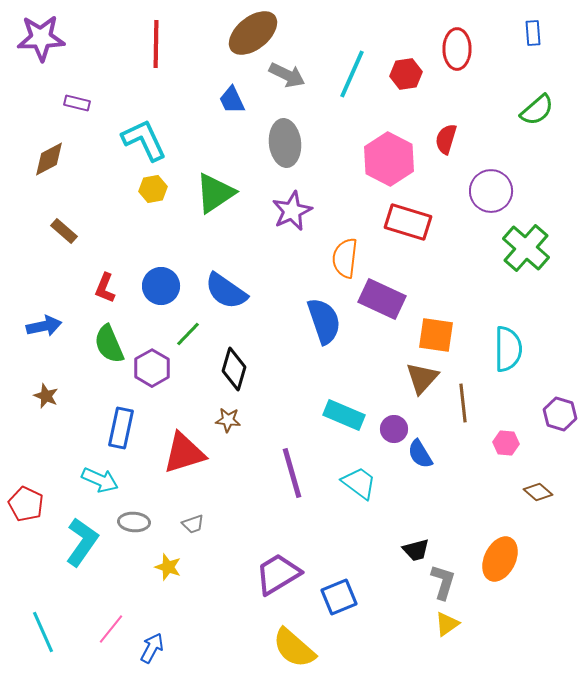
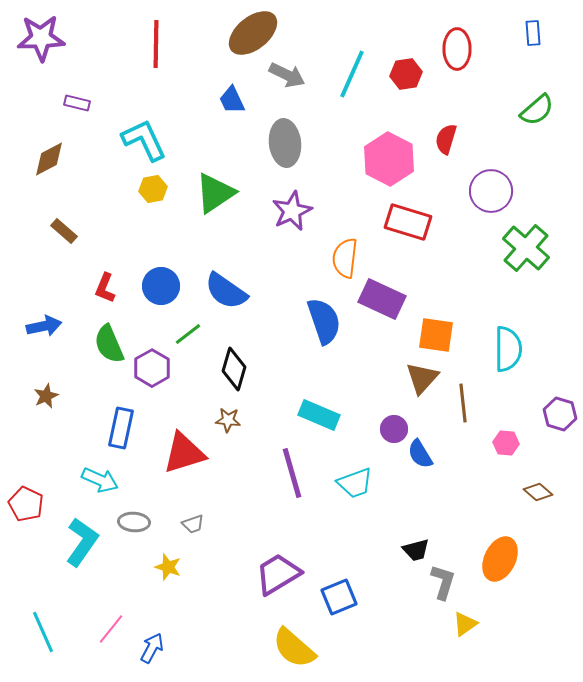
green line at (188, 334): rotated 8 degrees clockwise
brown star at (46, 396): rotated 25 degrees clockwise
cyan rectangle at (344, 415): moved 25 px left
cyan trapezoid at (359, 483): moved 4 px left; rotated 123 degrees clockwise
yellow triangle at (447, 624): moved 18 px right
